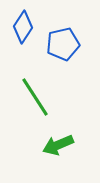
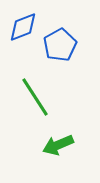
blue diamond: rotated 36 degrees clockwise
blue pentagon: moved 3 px left, 1 px down; rotated 16 degrees counterclockwise
